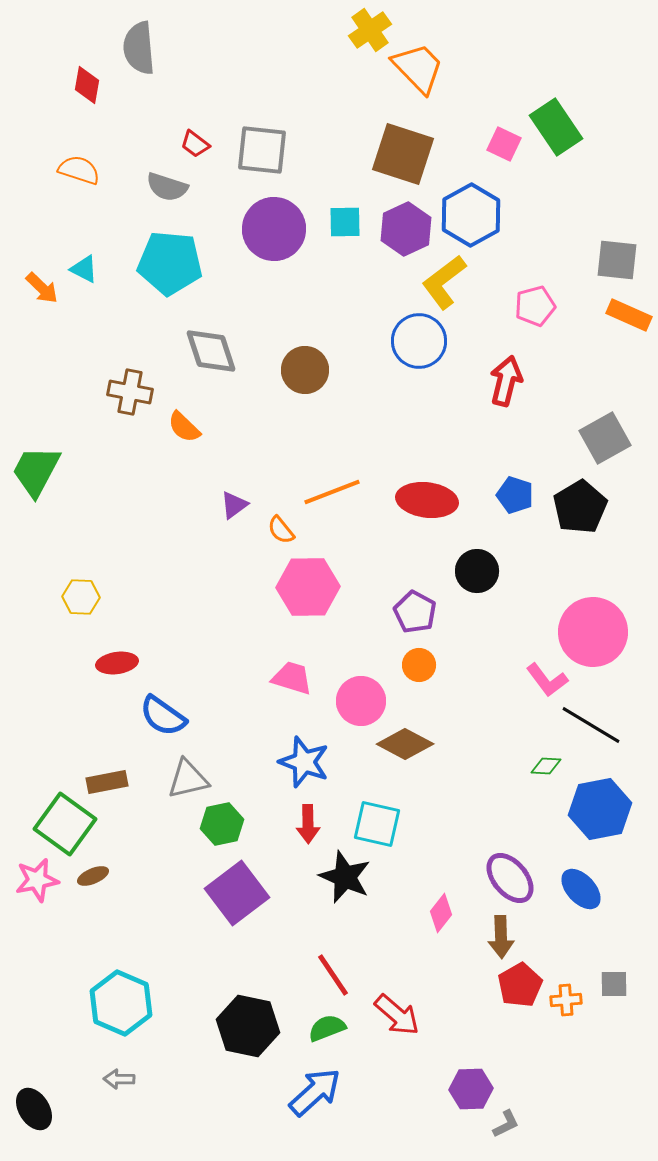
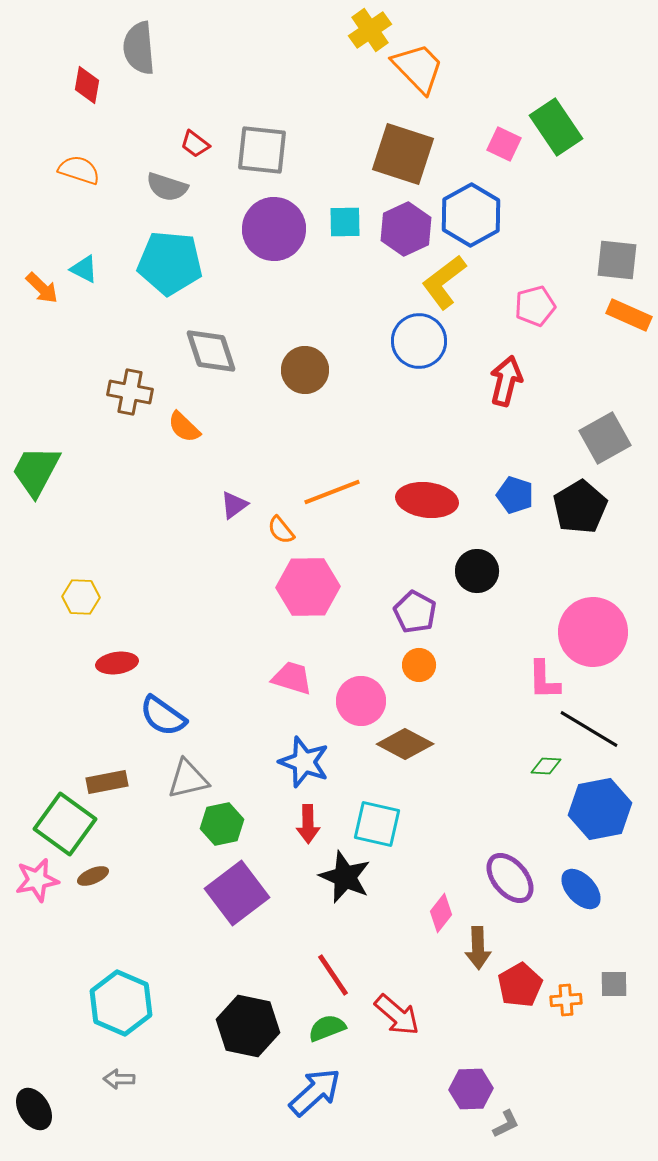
pink L-shape at (547, 680): moved 3 px left; rotated 36 degrees clockwise
black line at (591, 725): moved 2 px left, 4 px down
brown arrow at (501, 937): moved 23 px left, 11 px down
